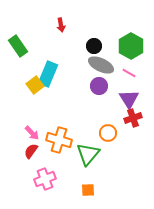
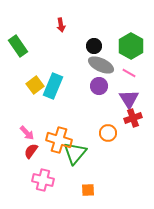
cyan rectangle: moved 5 px right, 12 px down
pink arrow: moved 5 px left
green triangle: moved 13 px left, 1 px up
pink cross: moved 2 px left, 1 px down; rotated 35 degrees clockwise
